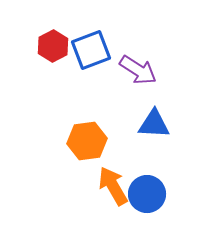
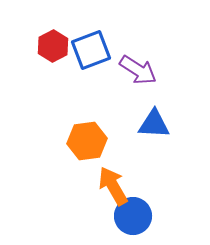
blue circle: moved 14 px left, 22 px down
